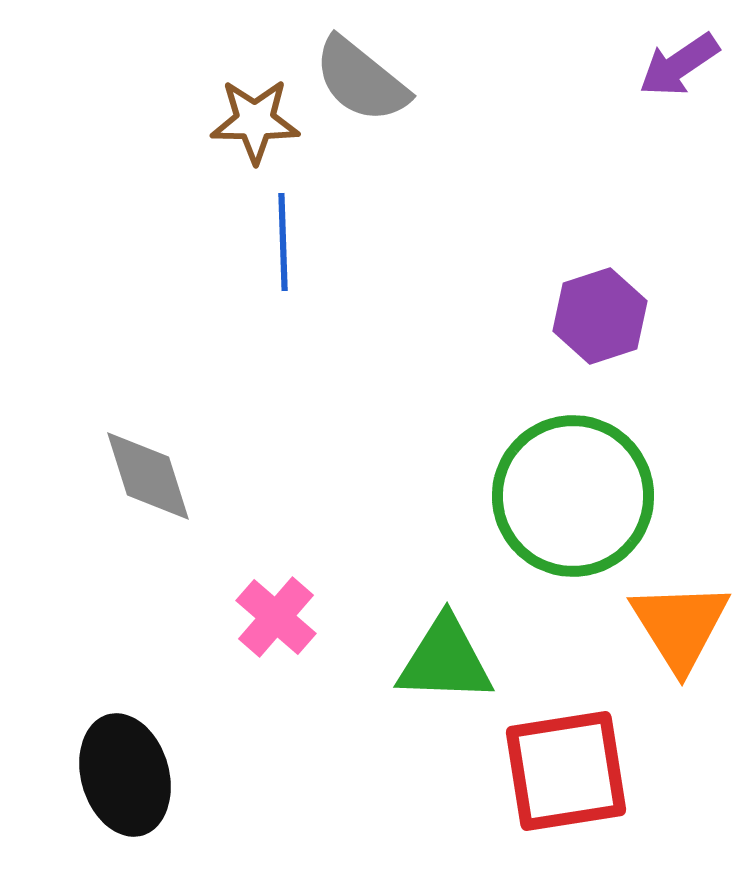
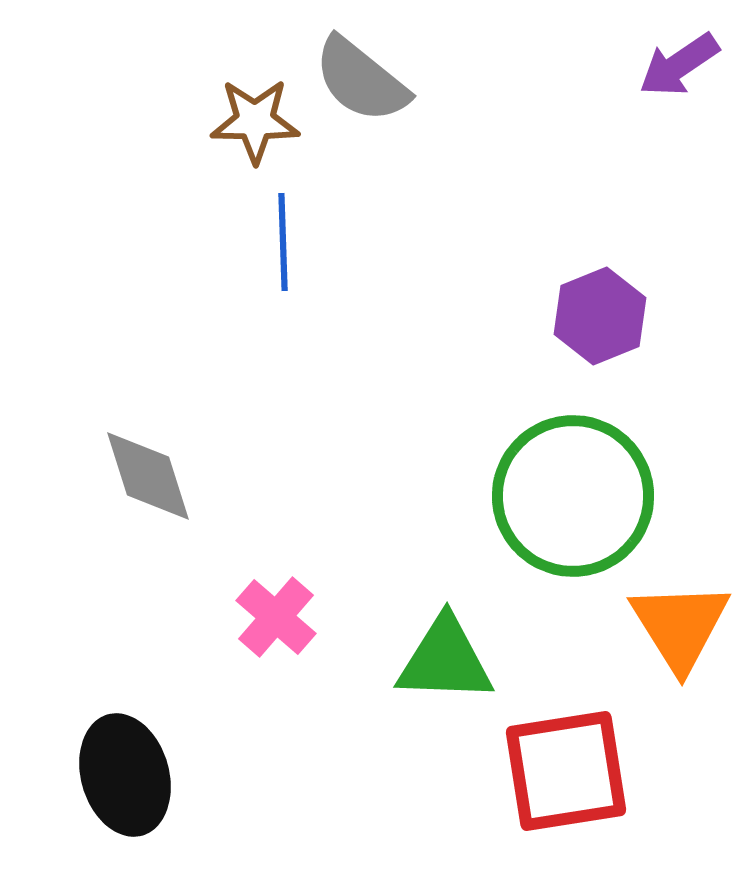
purple hexagon: rotated 4 degrees counterclockwise
